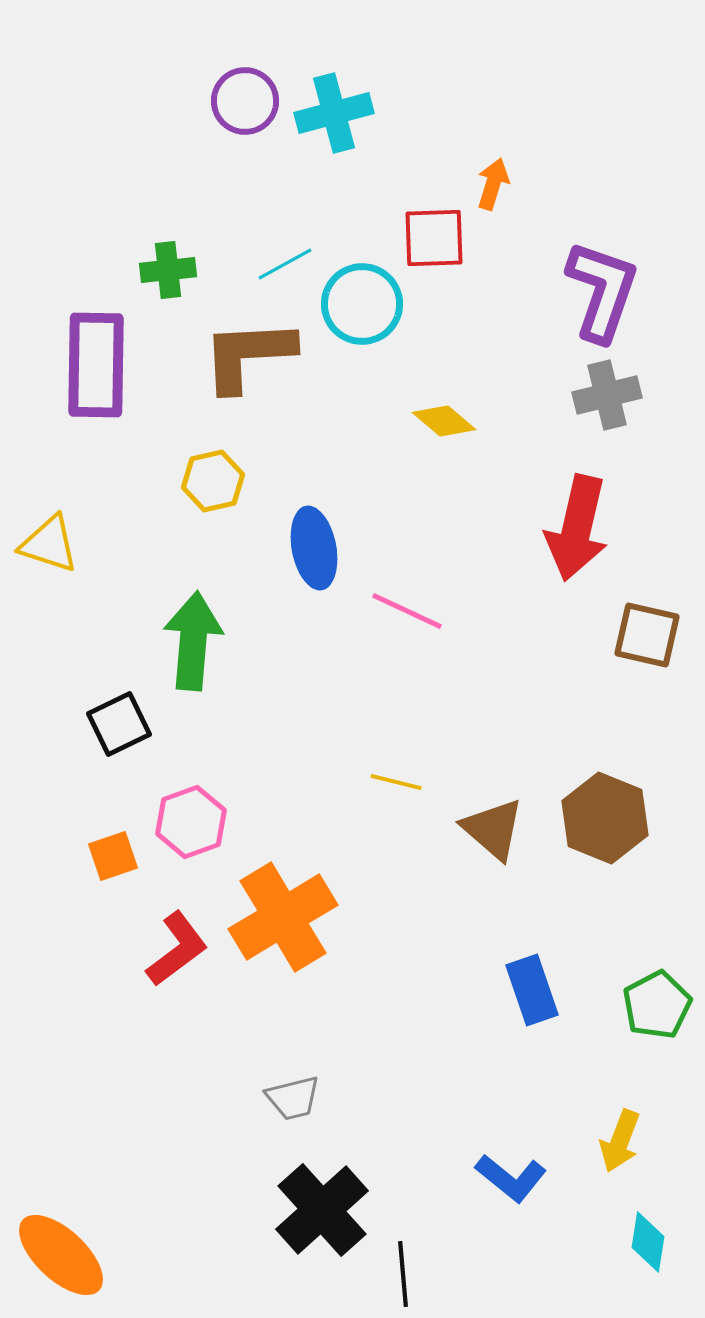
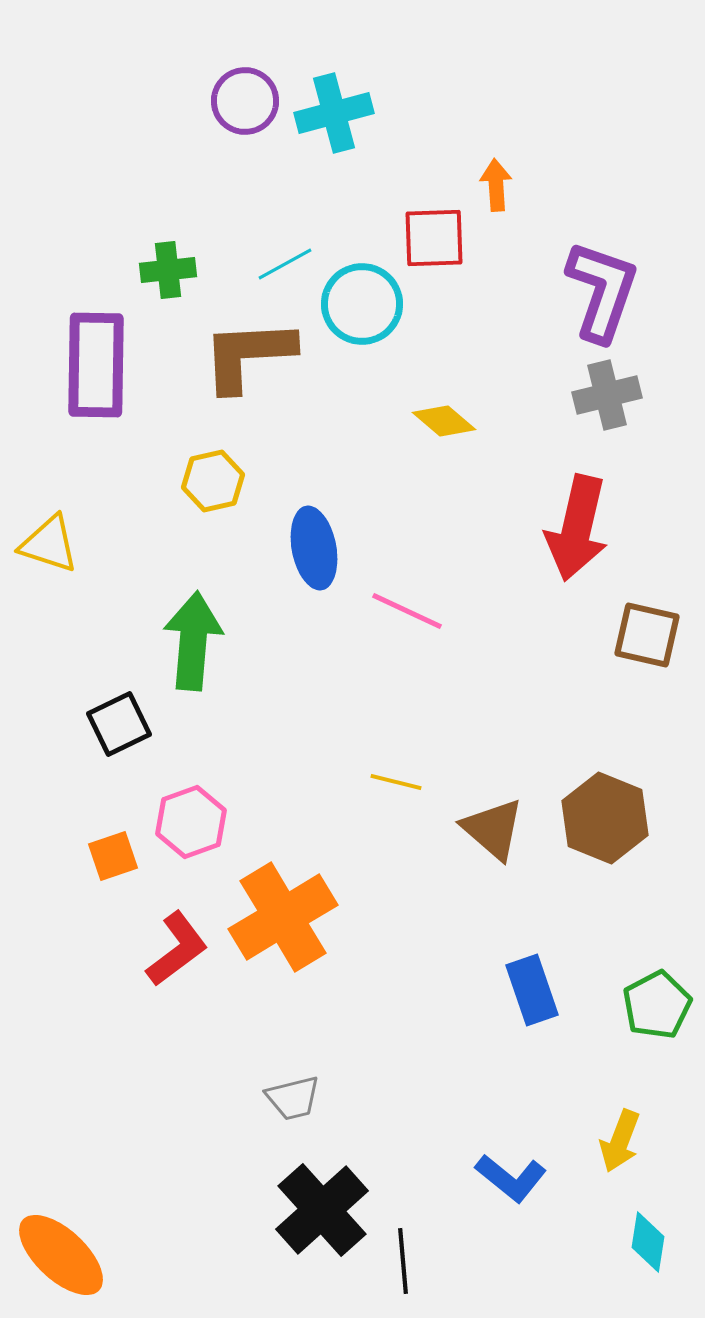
orange arrow: moved 3 px right, 1 px down; rotated 21 degrees counterclockwise
black line: moved 13 px up
